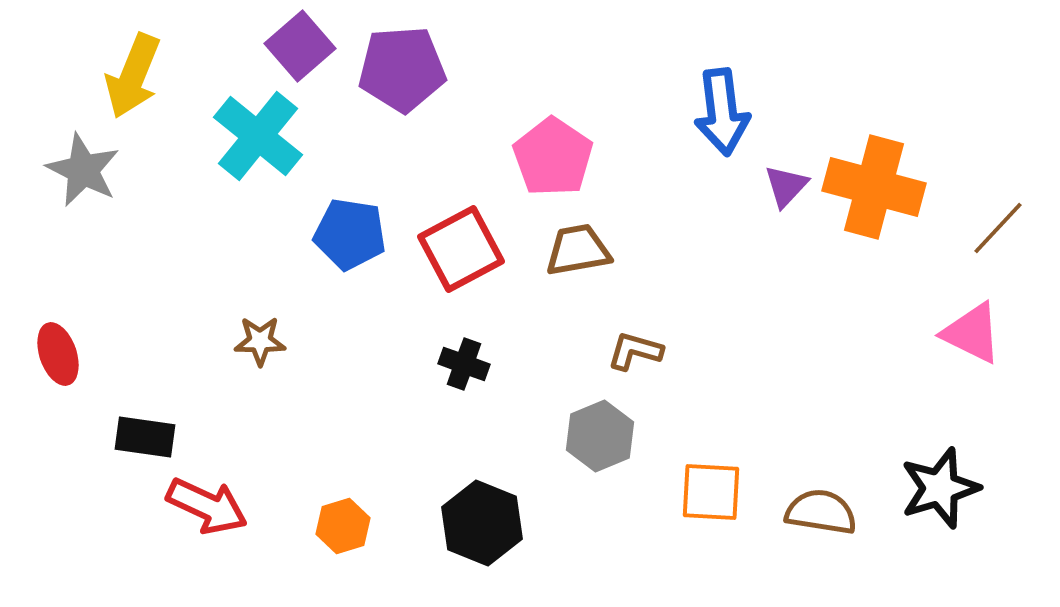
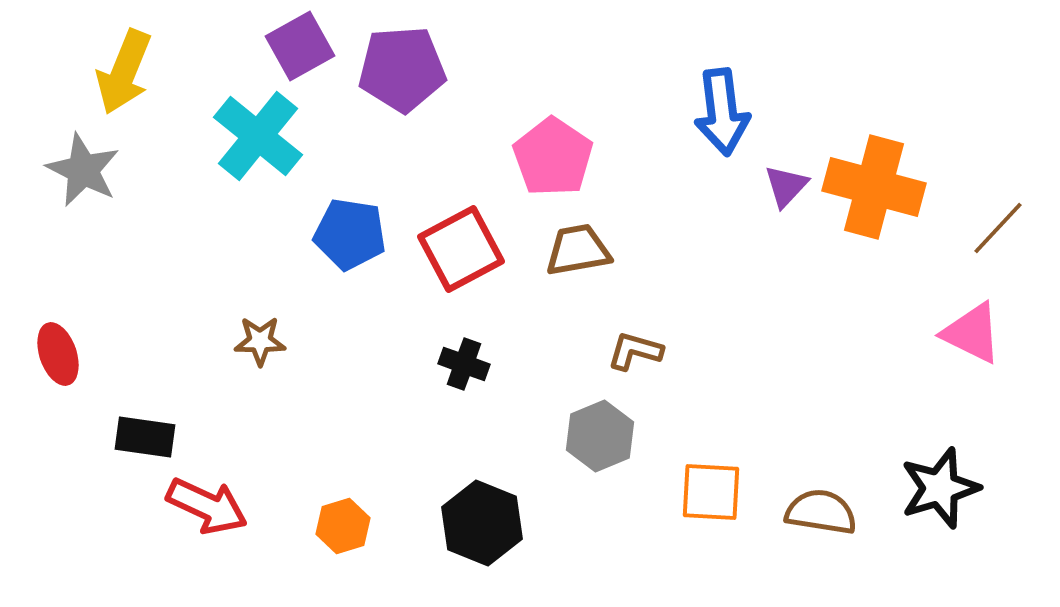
purple square: rotated 12 degrees clockwise
yellow arrow: moved 9 px left, 4 px up
